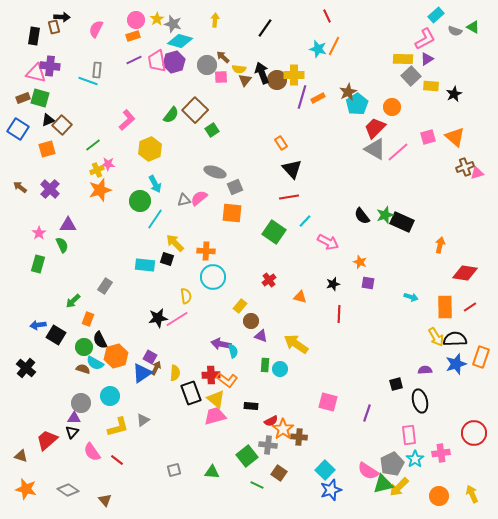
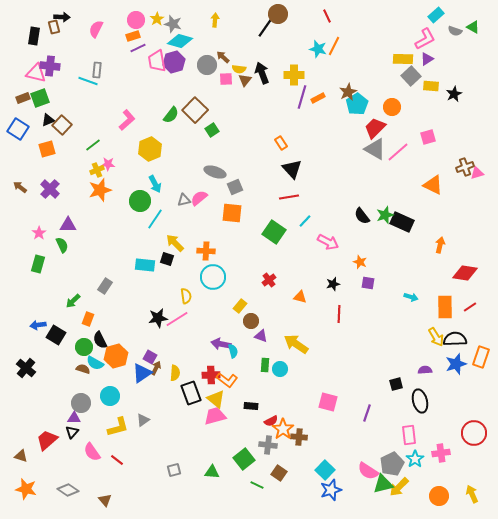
purple line at (134, 60): moved 4 px right, 12 px up
pink square at (221, 77): moved 5 px right, 2 px down
brown circle at (277, 80): moved 1 px right, 66 px up
green square at (40, 98): rotated 36 degrees counterclockwise
orange triangle at (455, 137): moved 22 px left, 48 px down; rotated 15 degrees counterclockwise
green square at (247, 456): moved 3 px left, 3 px down
